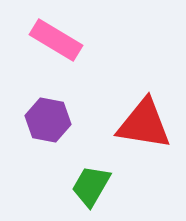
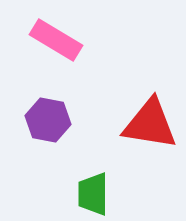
red triangle: moved 6 px right
green trapezoid: moved 2 px right, 8 px down; rotated 30 degrees counterclockwise
